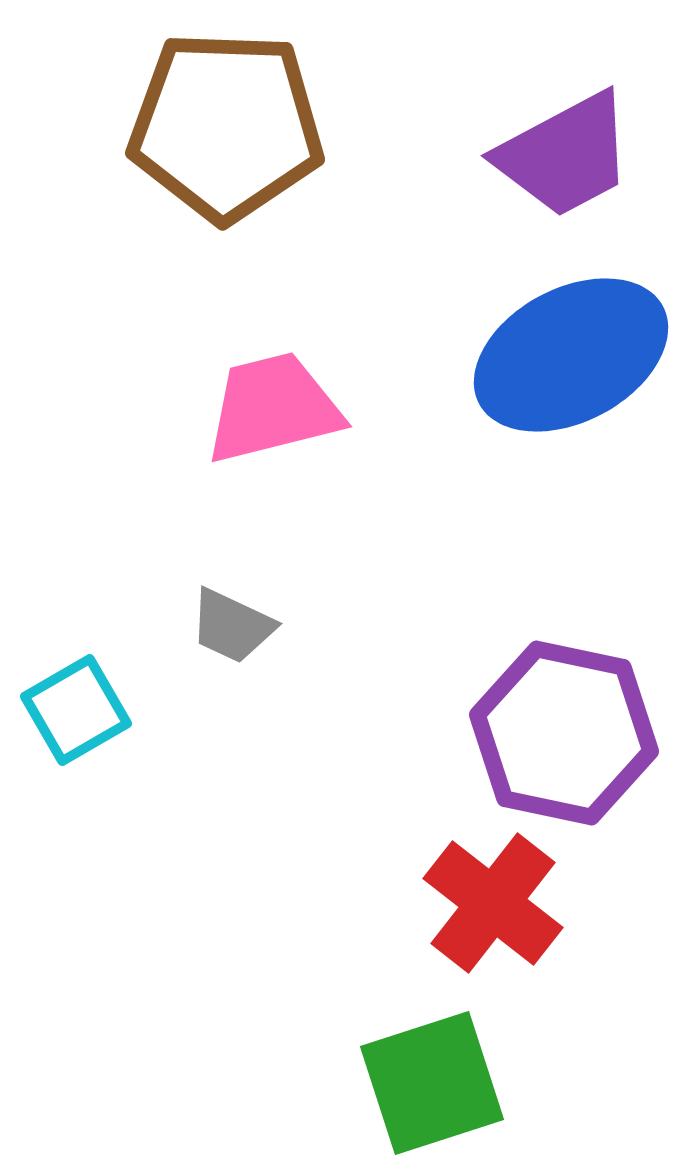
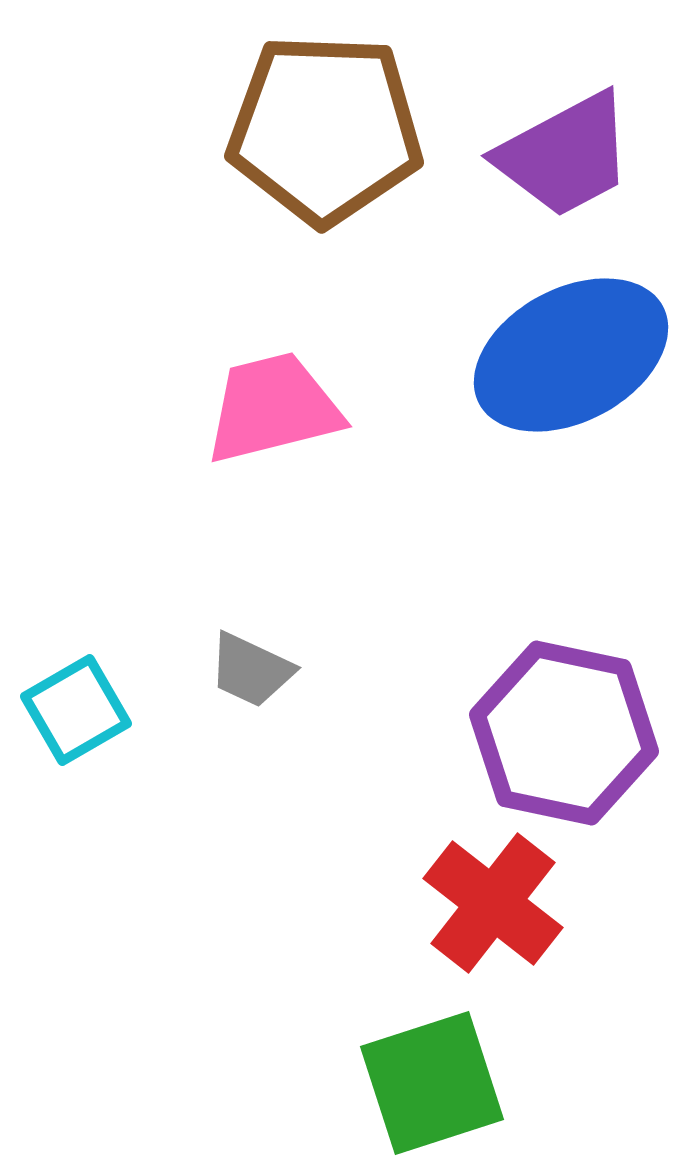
brown pentagon: moved 99 px right, 3 px down
gray trapezoid: moved 19 px right, 44 px down
